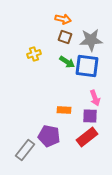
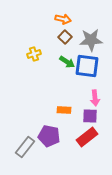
brown square: rotated 24 degrees clockwise
pink arrow: rotated 14 degrees clockwise
gray rectangle: moved 3 px up
